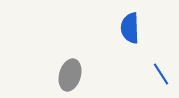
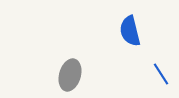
blue semicircle: moved 3 px down; rotated 12 degrees counterclockwise
